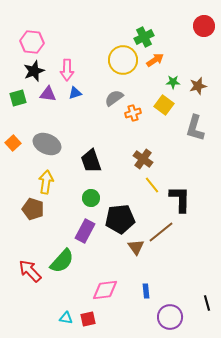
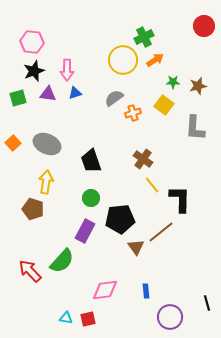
gray L-shape: rotated 12 degrees counterclockwise
